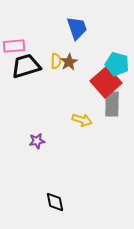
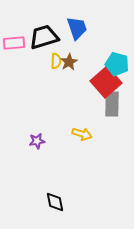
pink rectangle: moved 3 px up
black trapezoid: moved 18 px right, 29 px up
yellow arrow: moved 14 px down
